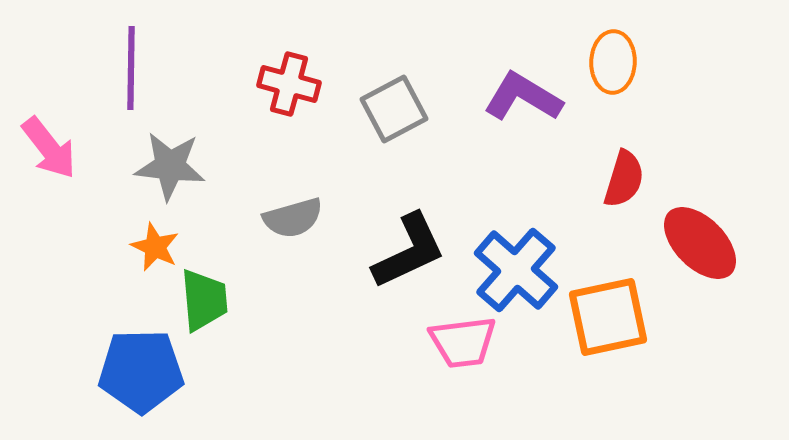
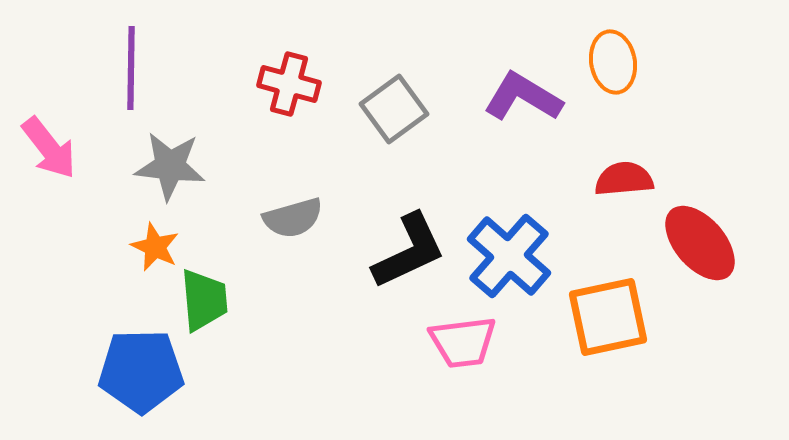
orange ellipse: rotated 12 degrees counterclockwise
gray square: rotated 8 degrees counterclockwise
red semicircle: rotated 112 degrees counterclockwise
red ellipse: rotated 4 degrees clockwise
blue cross: moved 7 px left, 14 px up
